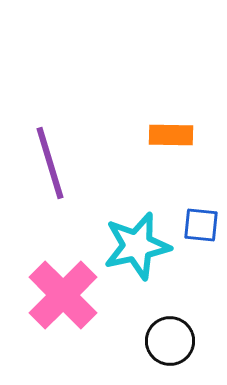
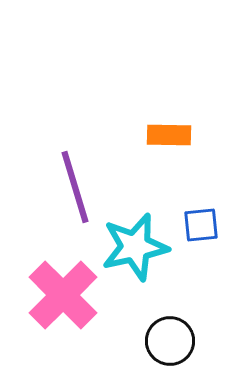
orange rectangle: moved 2 px left
purple line: moved 25 px right, 24 px down
blue square: rotated 12 degrees counterclockwise
cyan star: moved 2 px left, 1 px down
